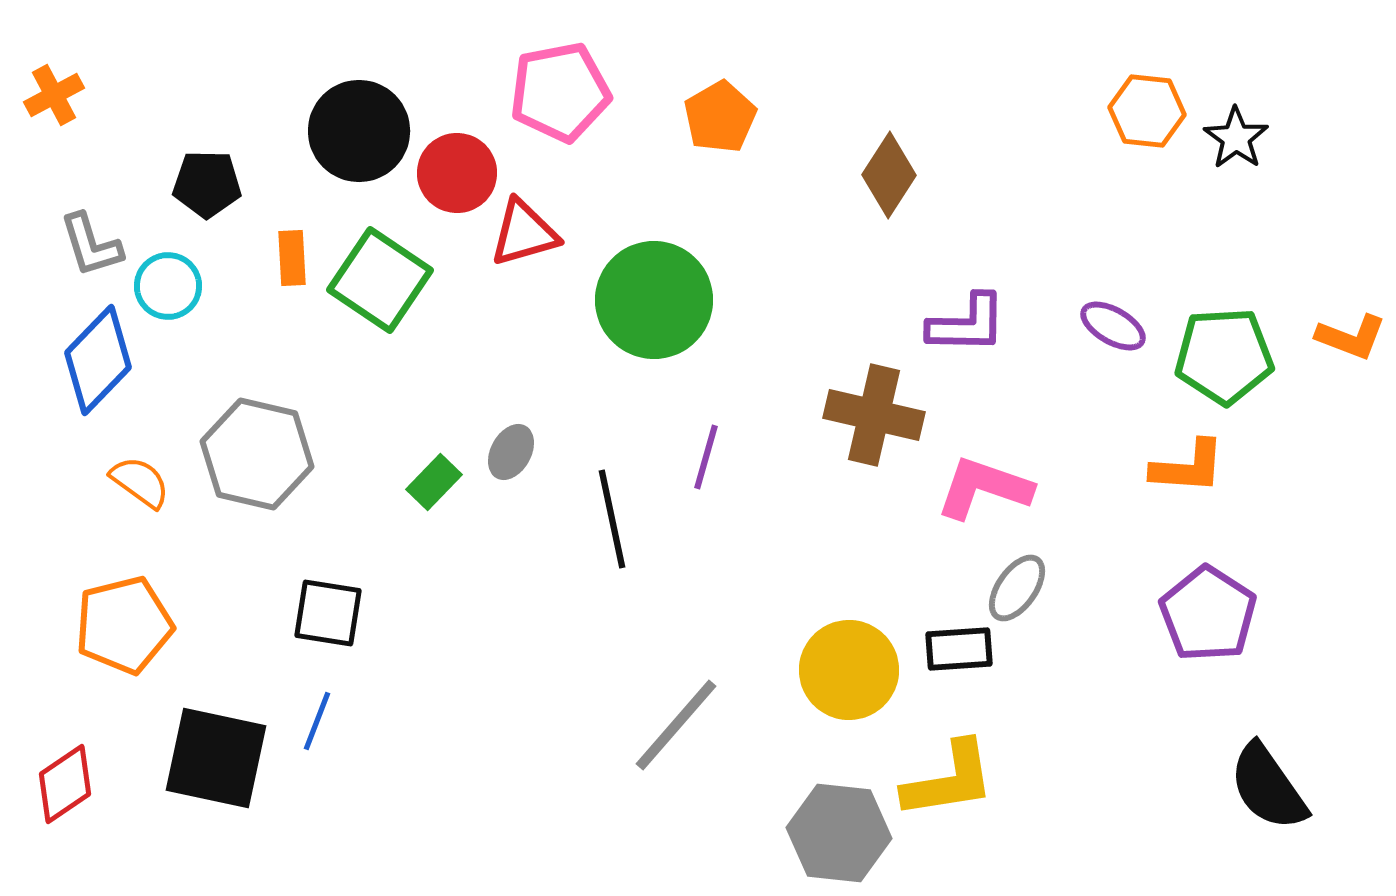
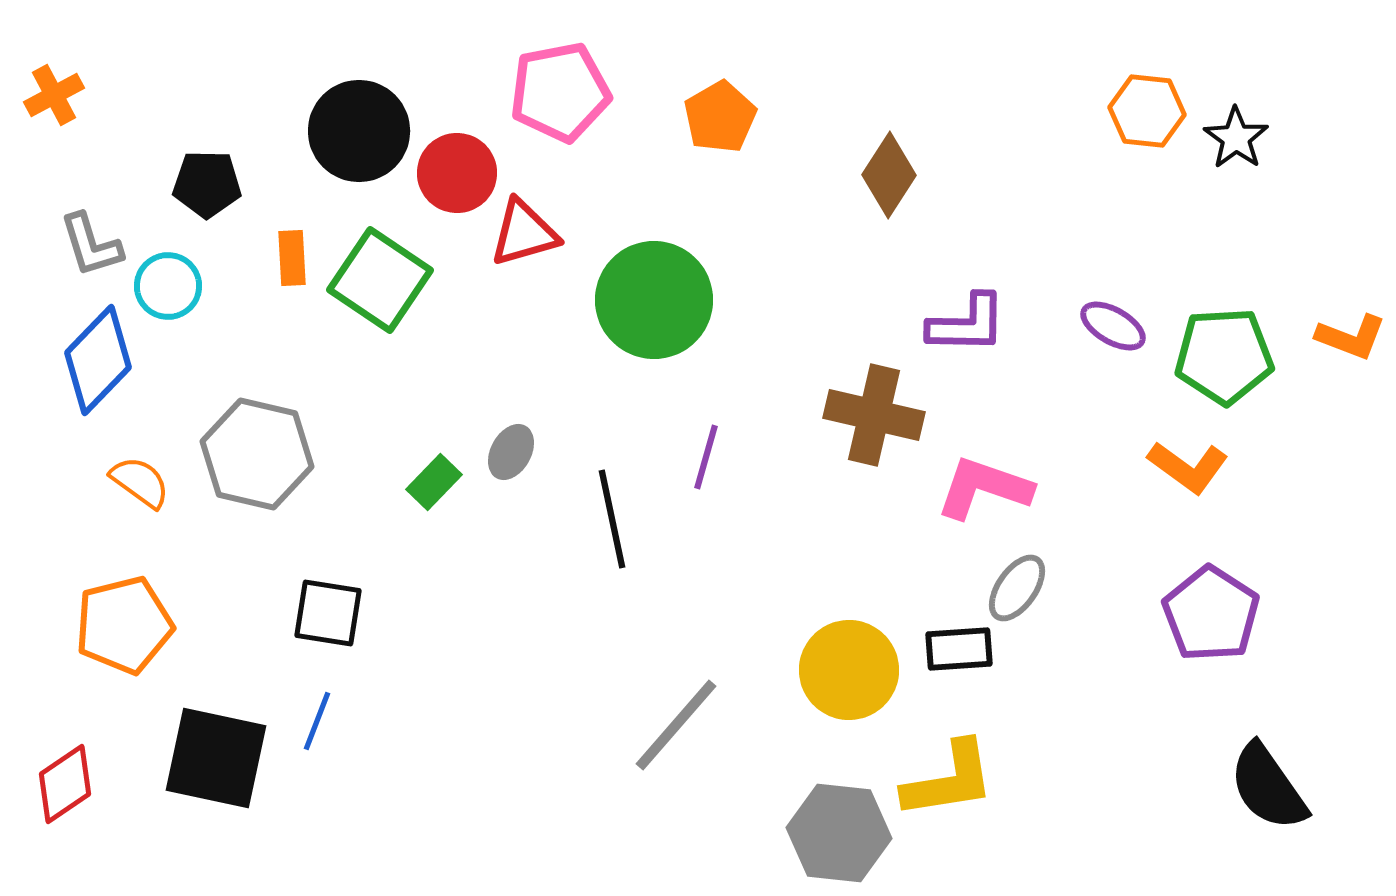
orange L-shape at (1188, 467): rotated 32 degrees clockwise
purple pentagon at (1208, 614): moved 3 px right
